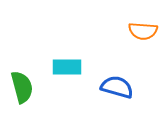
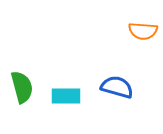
cyan rectangle: moved 1 px left, 29 px down
